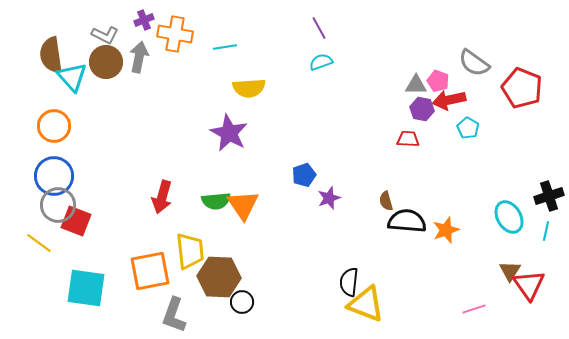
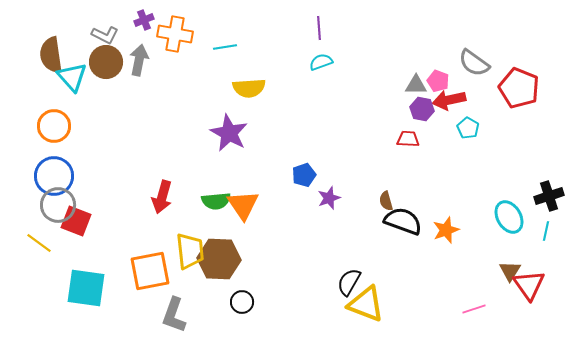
purple line at (319, 28): rotated 25 degrees clockwise
gray arrow at (139, 57): moved 3 px down
red pentagon at (522, 88): moved 3 px left
black semicircle at (407, 221): moved 4 px left; rotated 15 degrees clockwise
brown hexagon at (219, 277): moved 18 px up
black semicircle at (349, 282): rotated 24 degrees clockwise
